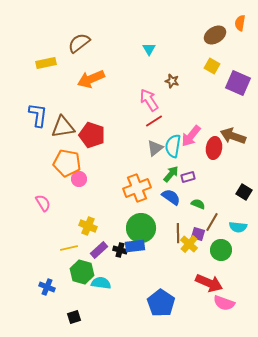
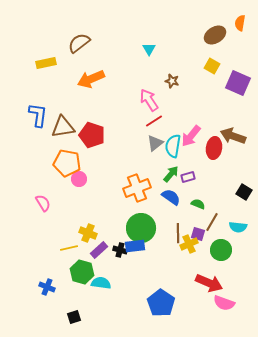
gray triangle at (155, 148): moved 5 px up
yellow cross at (88, 226): moved 7 px down
yellow cross at (189, 244): rotated 24 degrees clockwise
